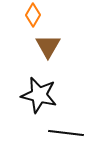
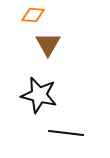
orange diamond: rotated 65 degrees clockwise
brown triangle: moved 2 px up
